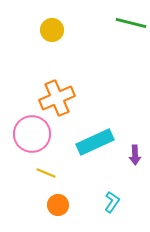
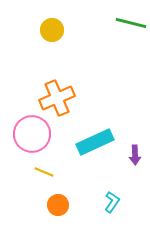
yellow line: moved 2 px left, 1 px up
